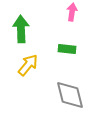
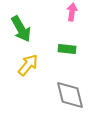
green arrow: rotated 152 degrees clockwise
